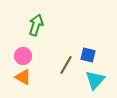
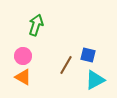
cyan triangle: rotated 20 degrees clockwise
